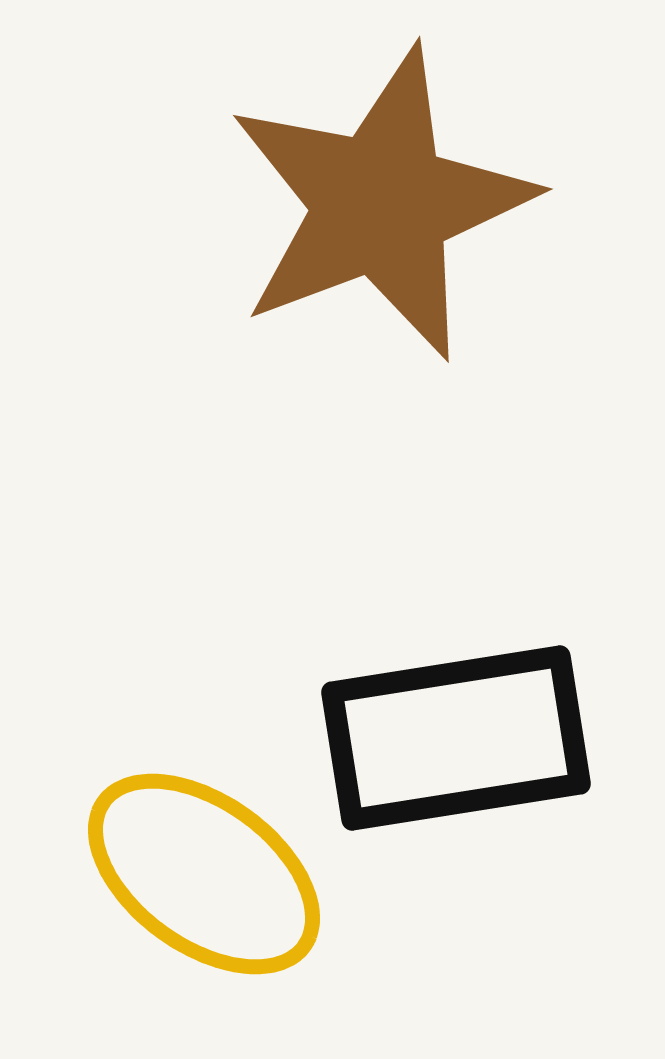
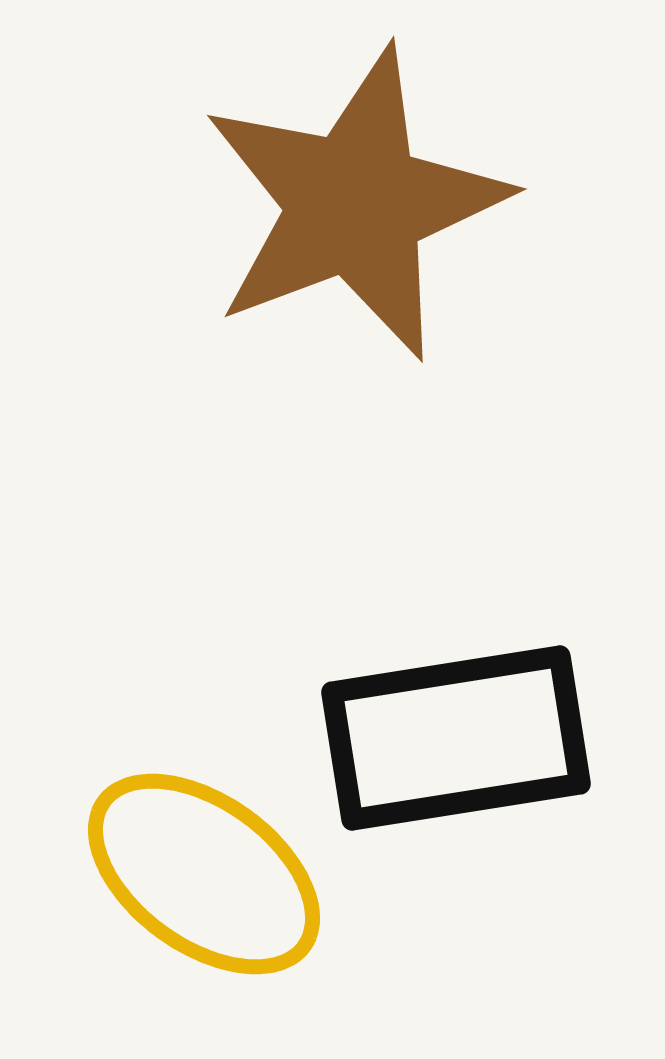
brown star: moved 26 px left
